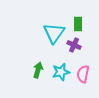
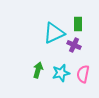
cyan triangle: rotated 30 degrees clockwise
cyan star: moved 1 px down
